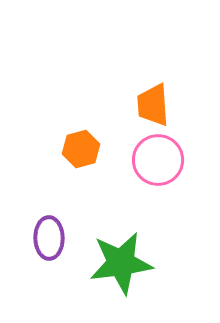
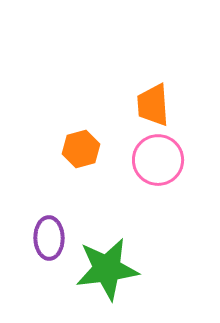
green star: moved 14 px left, 6 px down
